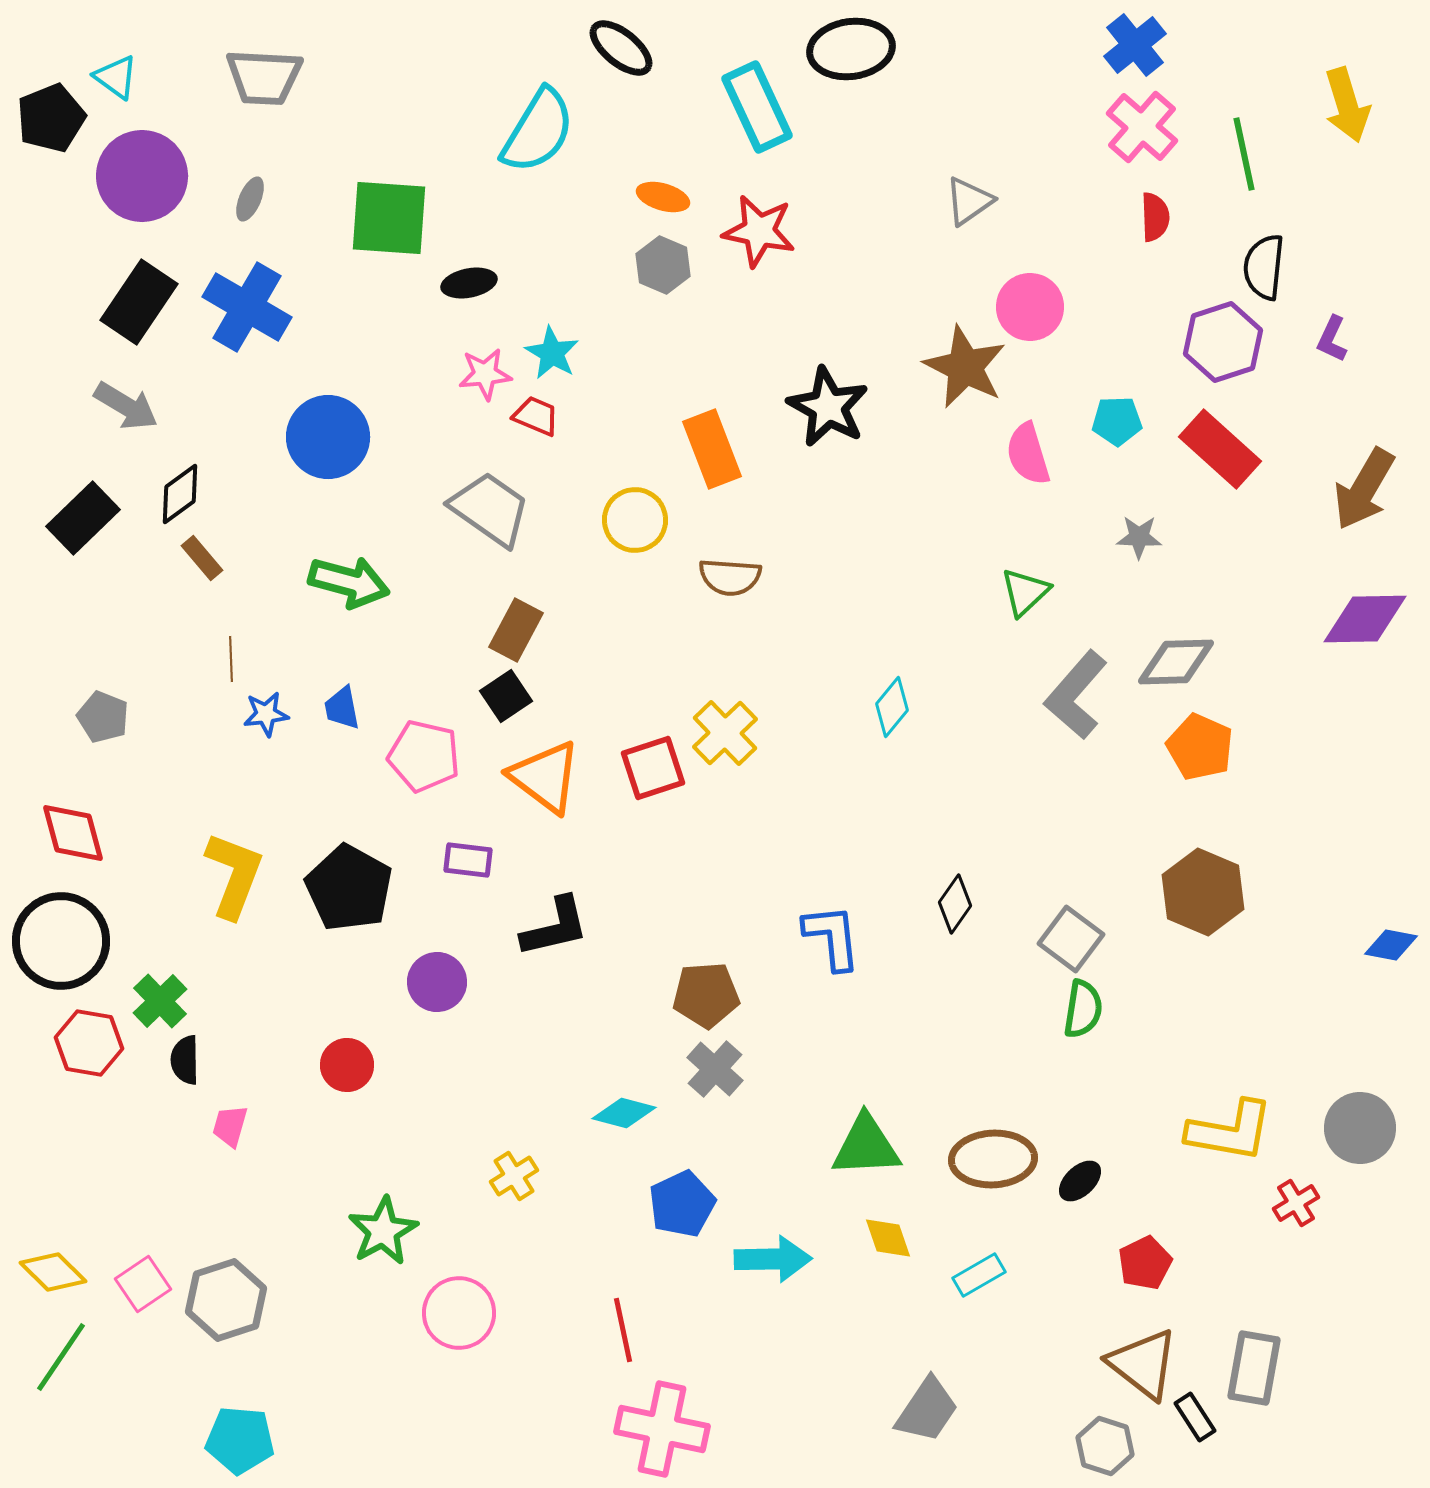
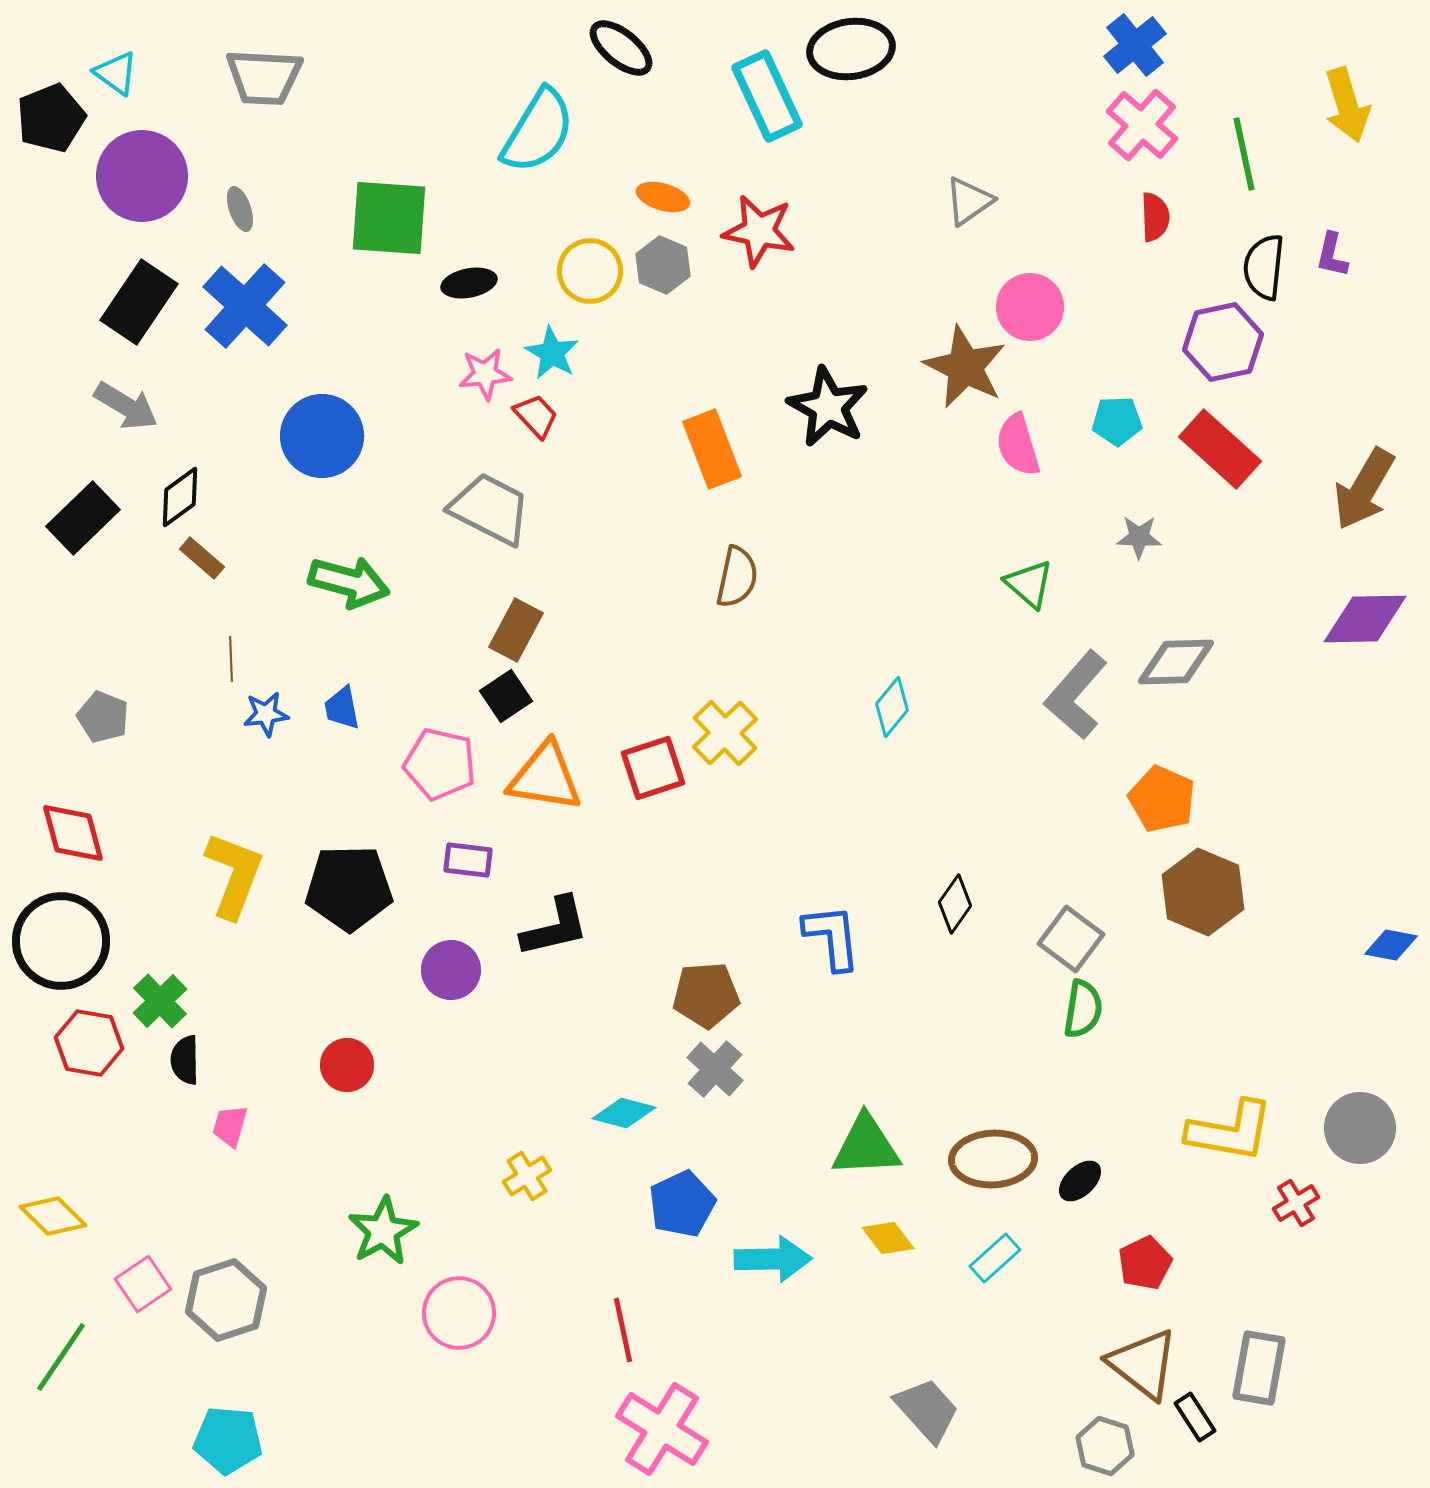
cyan triangle at (116, 77): moved 4 px up
cyan rectangle at (757, 107): moved 10 px right, 11 px up
pink cross at (1142, 127): moved 2 px up
gray ellipse at (250, 199): moved 10 px left, 10 px down; rotated 42 degrees counterclockwise
blue cross at (247, 307): moved 2 px left, 1 px up; rotated 12 degrees clockwise
purple L-shape at (1332, 339): moved 84 px up; rotated 12 degrees counterclockwise
purple hexagon at (1223, 342): rotated 6 degrees clockwise
red trapezoid at (536, 416): rotated 24 degrees clockwise
blue circle at (328, 437): moved 6 px left, 1 px up
pink semicircle at (1028, 454): moved 10 px left, 9 px up
black diamond at (180, 494): moved 3 px down
gray trapezoid at (490, 509): rotated 8 degrees counterclockwise
yellow circle at (635, 520): moved 45 px left, 249 px up
brown rectangle at (202, 558): rotated 9 degrees counterclockwise
brown semicircle at (730, 577): moved 7 px right; rotated 82 degrees counterclockwise
green triangle at (1025, 592): moved 4 px right, 8 px up; rotated 36 degrees counterclockwise
orange pentagon at (1200, 747): moved 38 px left, 52 px down
pink pentagon at (424, 756): moved 16 px right, 8 px down
orange triangle at (545, 777): rotated 28 degrees counterclockwise
black pentagon at (349, 888): rotated 30 degrees counterclockwise
purple circle at (437, 982): moved 14 px right, 12 px up
yellow cross at (514, 1176): moved 13 px right
yellow diamond at (888, 1238): rotated 18 degrees counterclockwise
yellow diamond at (53, 1272): moved 56 px up
cyan rectangle at (979, 1275): moved 16 px right, 17 px up; rotated 12 degrees counterclockwise
gray rectangle at (1254, 1368): moved 5 px right
gray trapezoid at (927, 1410): rotated 76 degrees counterclockwise
pink cross at (662, 1429): rotated 20 degrees clockwise
cyan pentagon at (240, 1440): moved 12 px left
